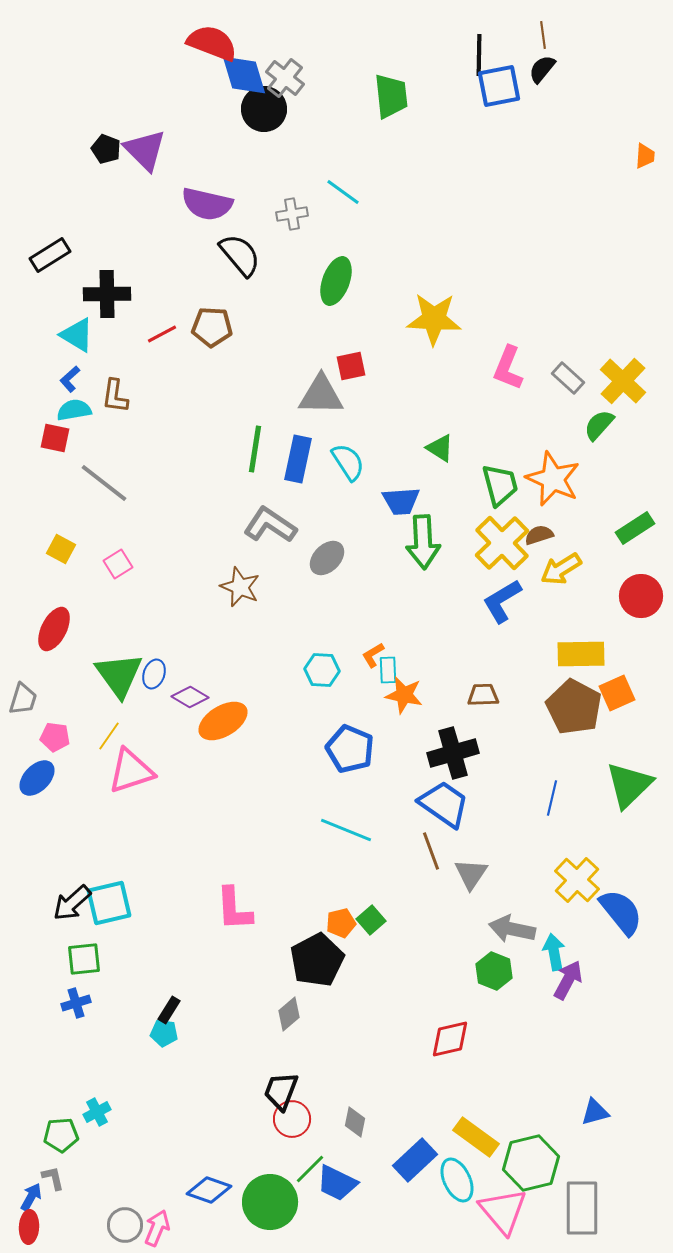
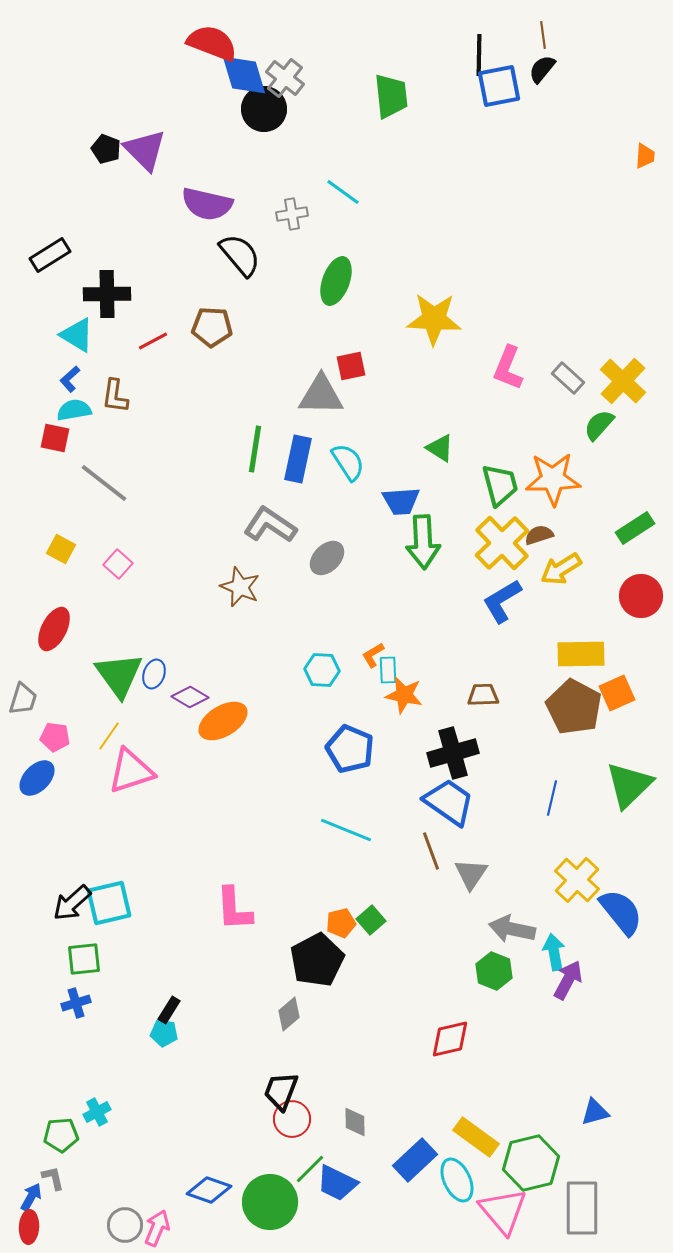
red line at (162, 334): moved 9 px left, 7 px down
orange star at (553, 479): rotated 26 degrees counterclockwise
pink square at (118, 564): rotated 16 degrees counterclockwise
blue trapezoid at (444, 804): moved 5 px right, 2 px up
gray diamond at (355, 1122): rotated 12 degrees counterclockwise
